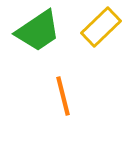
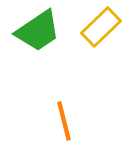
orange line: moved 1 px right, 25 px down
